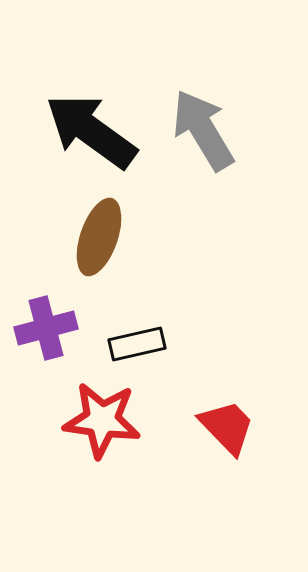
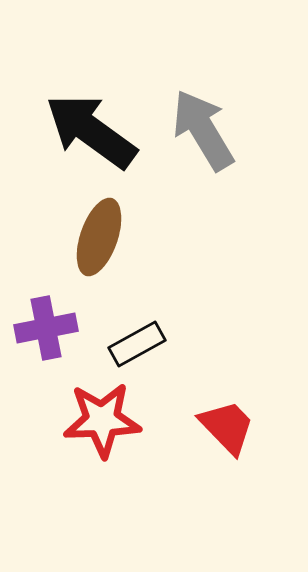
purple cross: rotated 4 degrees clockwise
black rectangle: rotated 16 degrees counterclockwise
red star: rotated 10 degrees counterclockwise
